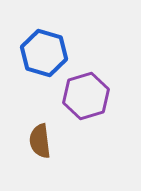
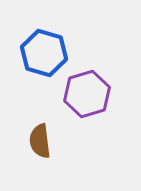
purple hexagon: moved 1 px right, 2 px up
